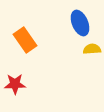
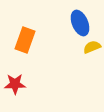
orange rectangle: rotated 55 degrees clockwise
yellow semicircle: moved 2 px up; rotated 18 degrees counterclockwise
